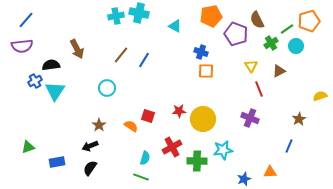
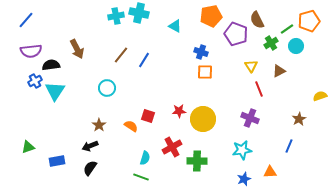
purple semicircle at (22, 46): moved 9 px right, 5 px down
orange square at (206, 71): moved 1 px left, 1 px down
cyan star at (223, 150): moved 19 px right
blue rectangle at (57, 162): moved 1 px up
